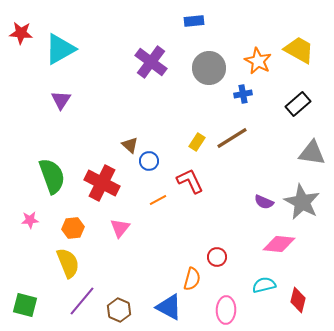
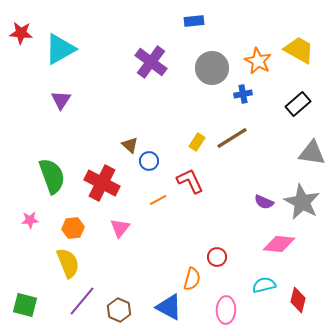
gray circle: moved 3 px right
